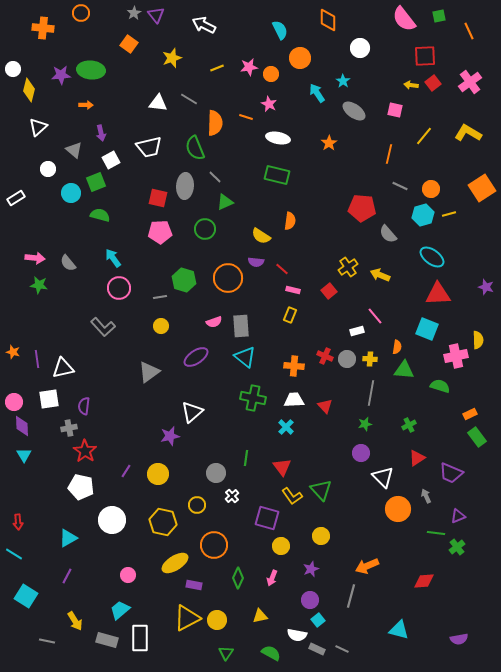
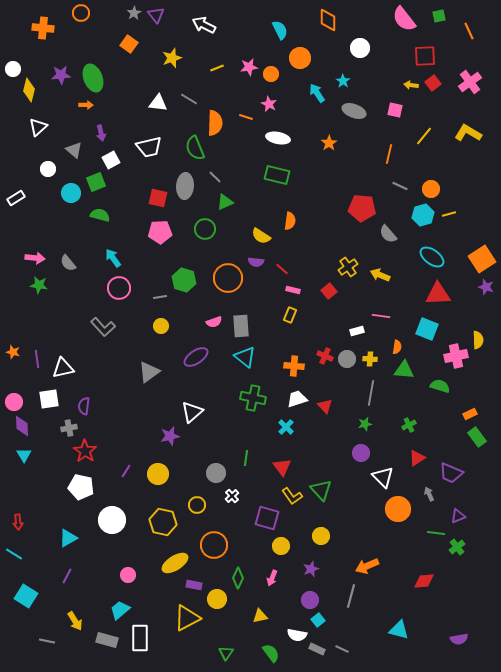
green ellipse at (91, 70): moved 2 px right, 8 px down; rotated 64 degrees clockwise
gray ellipse at (354, 111): rotated 15 degrees counterclockwise
orange square at (482, 188): moved 71 px down
pink line at (375, 316): moved 6 px right; rotated 42 degrees counterclockwise
white trapezoid at (294, 400): moved 3 px right, 1 px up; rotated 15 degrees counterclockwise
gray arrow at (426, 496): moved 3 px right, 2 px up
yellow circle at (217, 620): moved 21 px up
green semicircle at (271, 653): rotated 24 degrees clockwise
